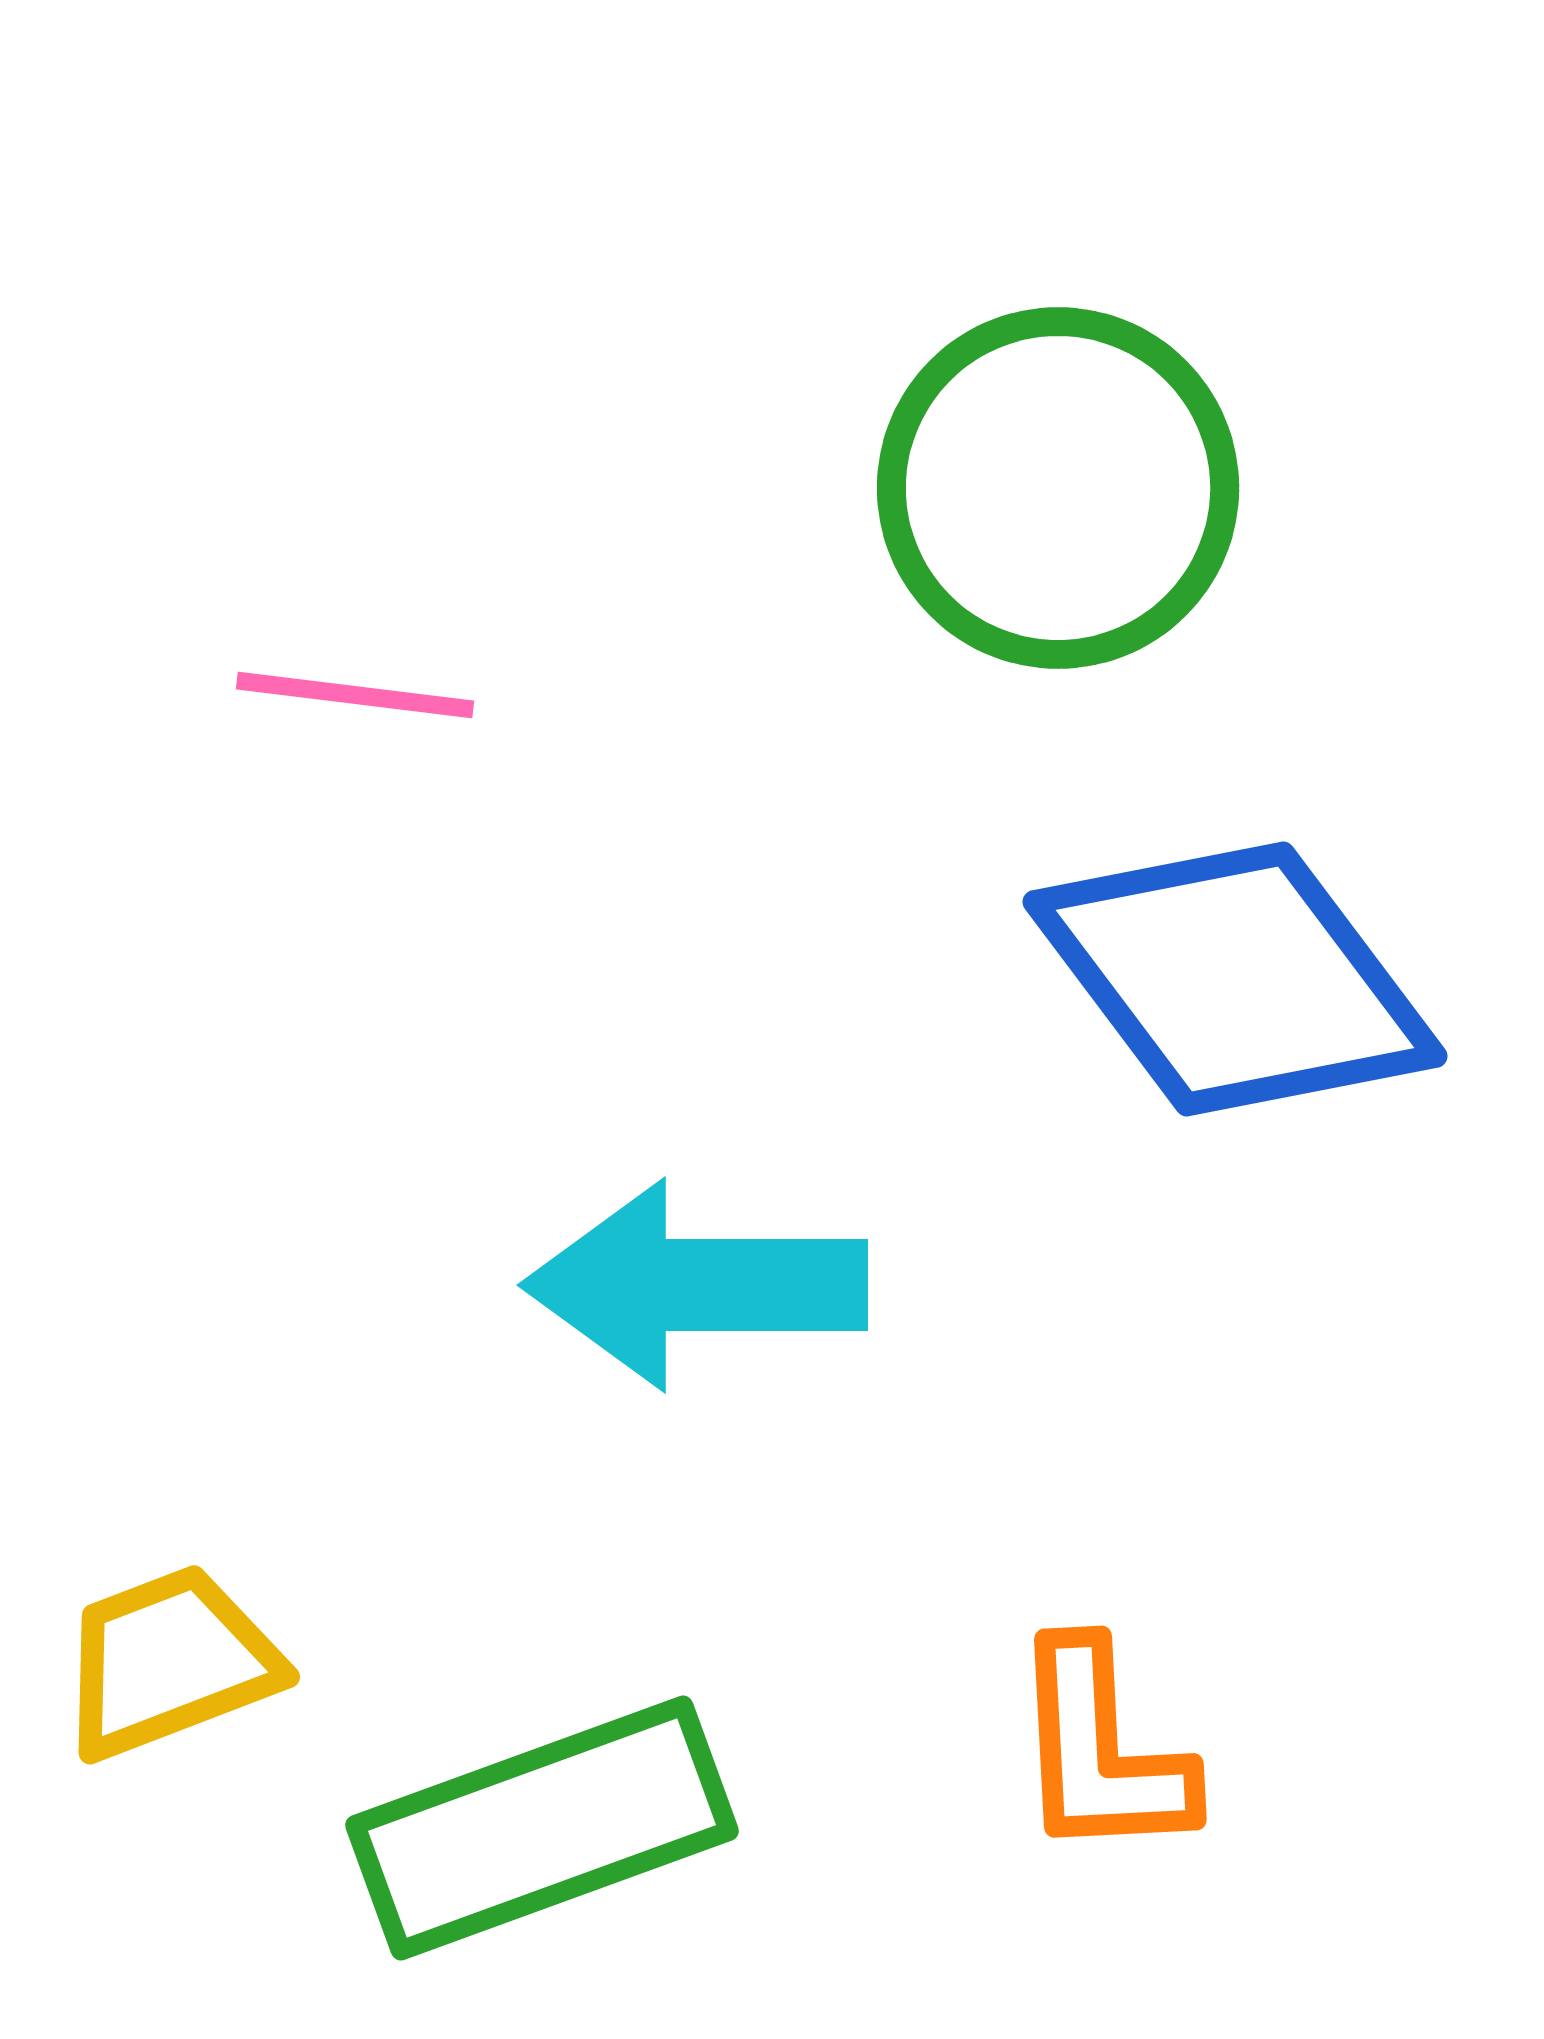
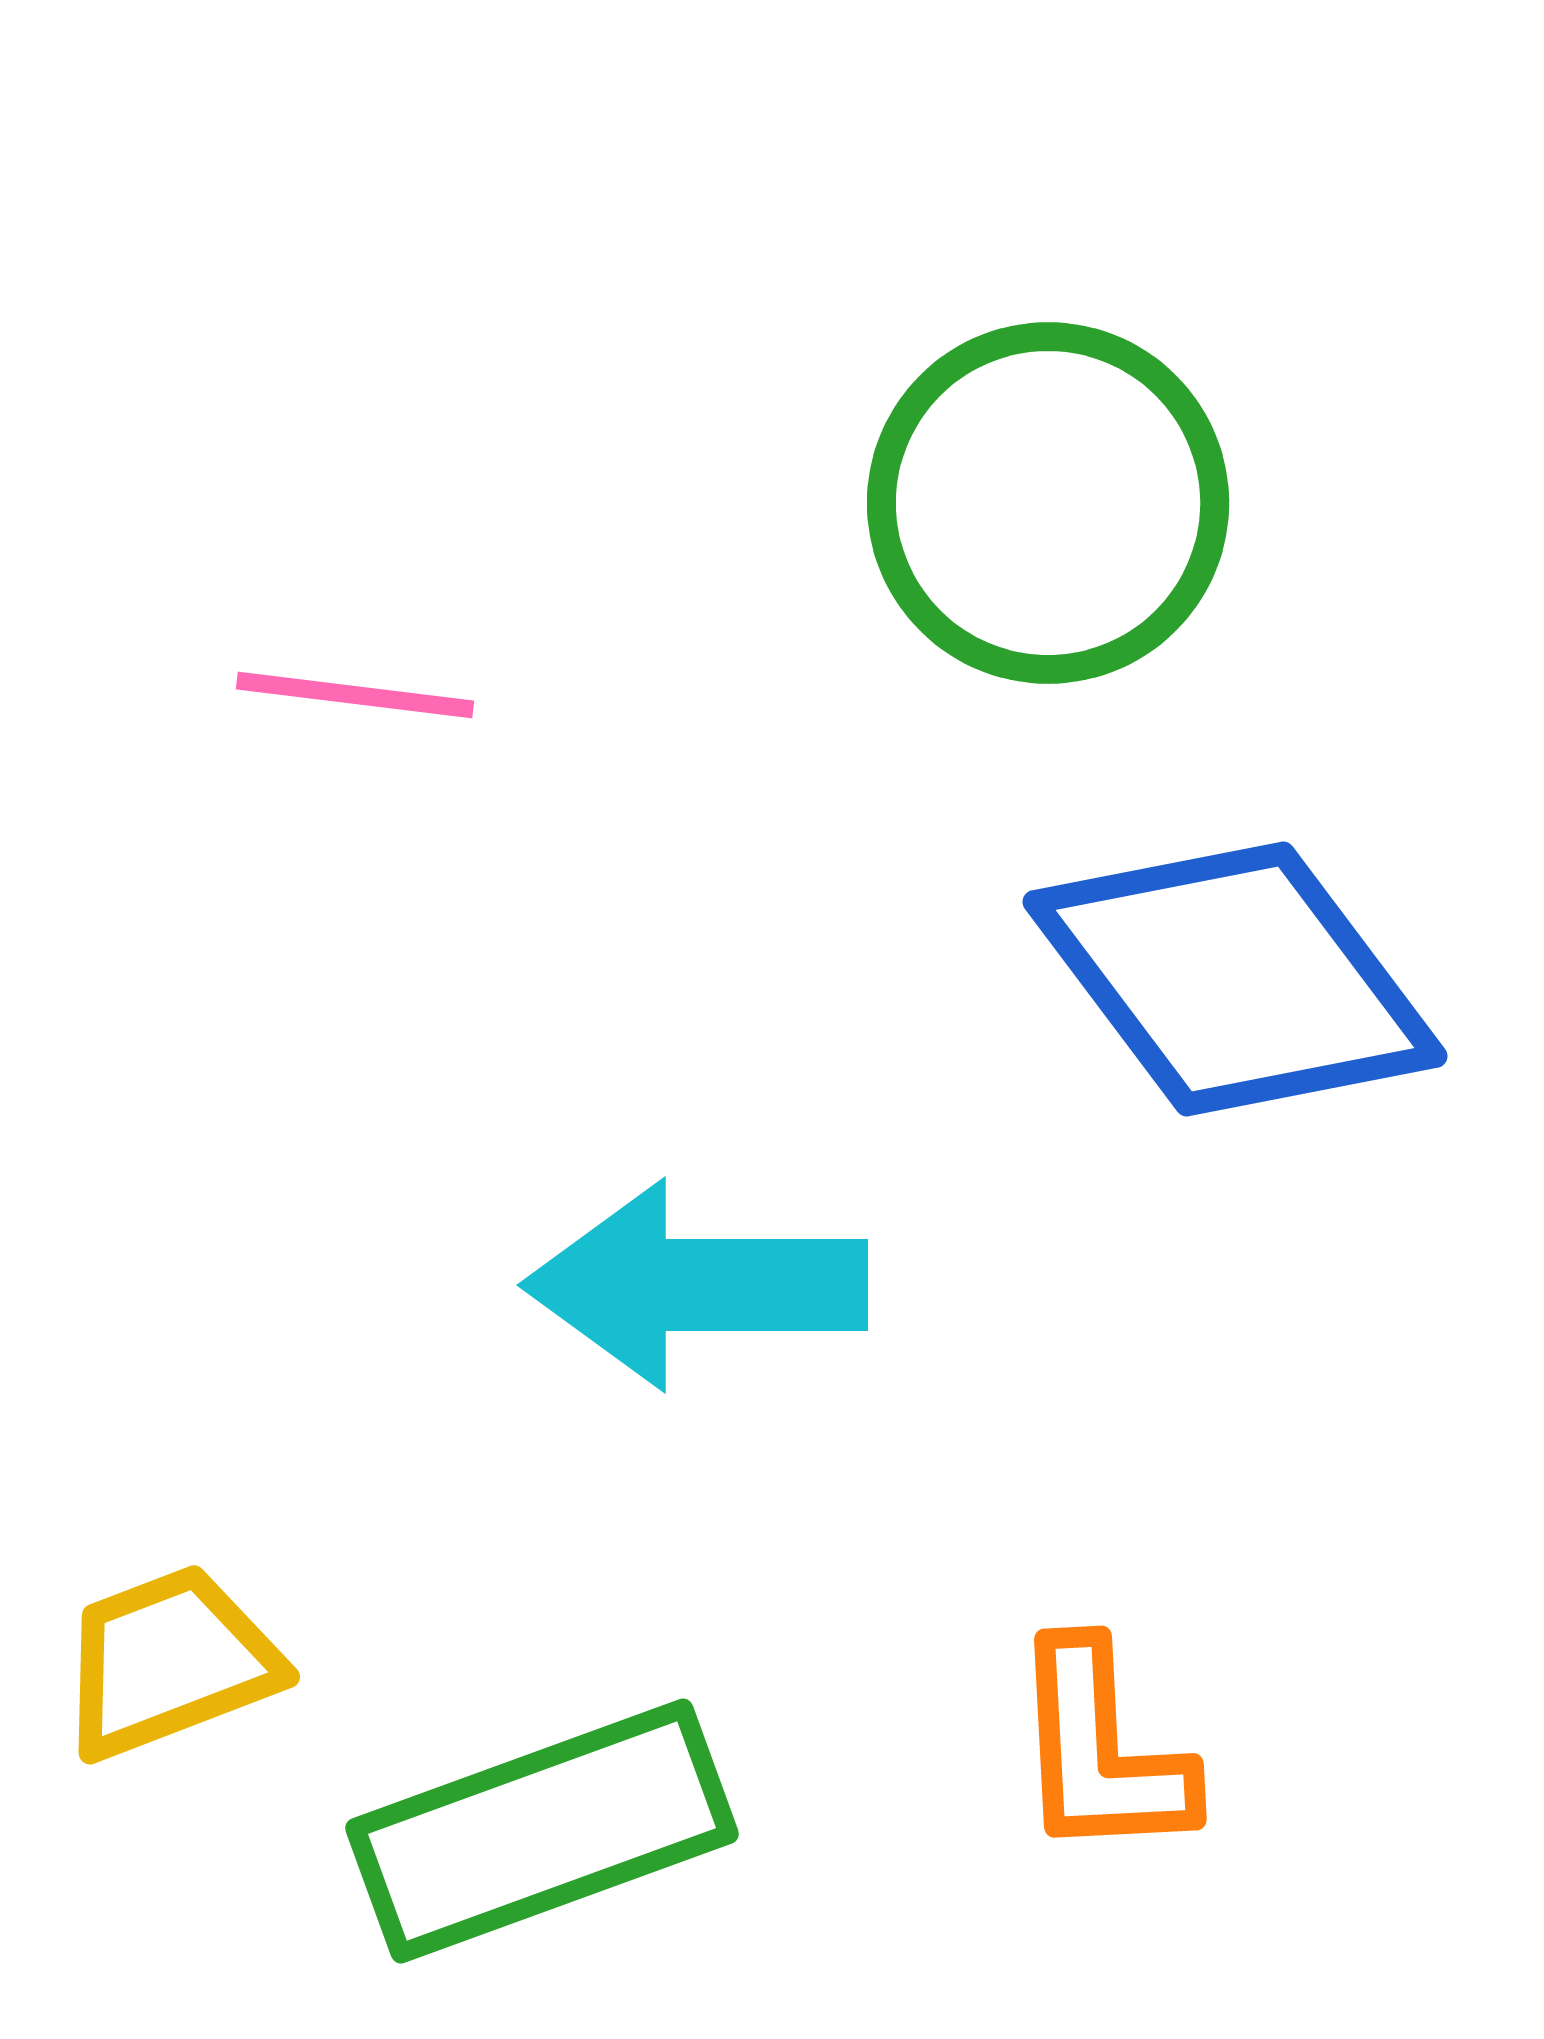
green circle: moved 10 px left, 15 px down
green rectangle: moved 3 px down
